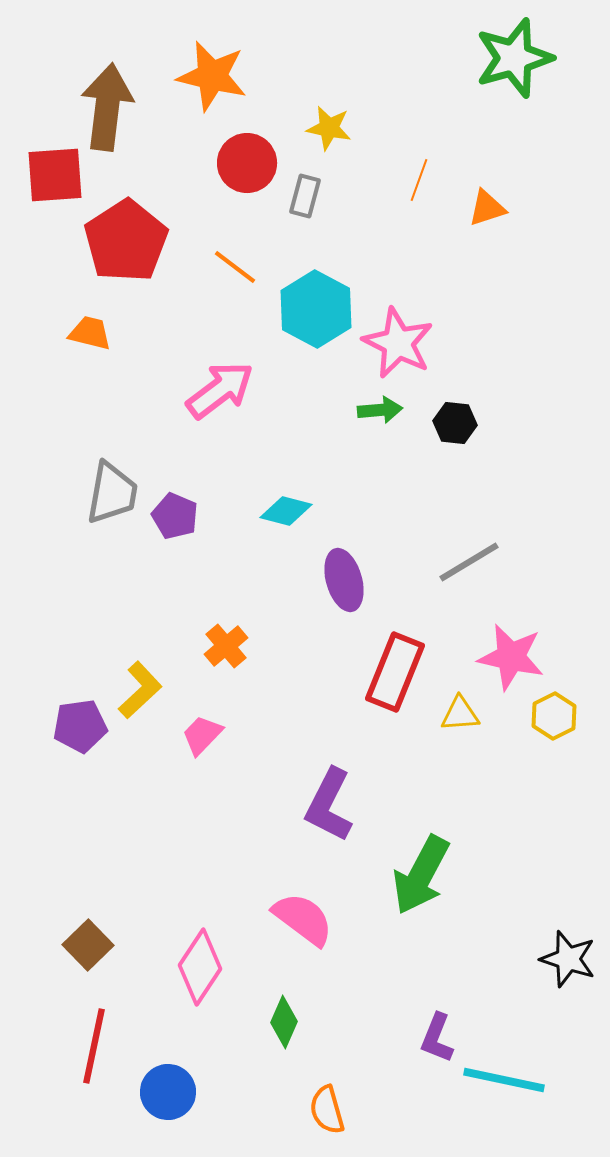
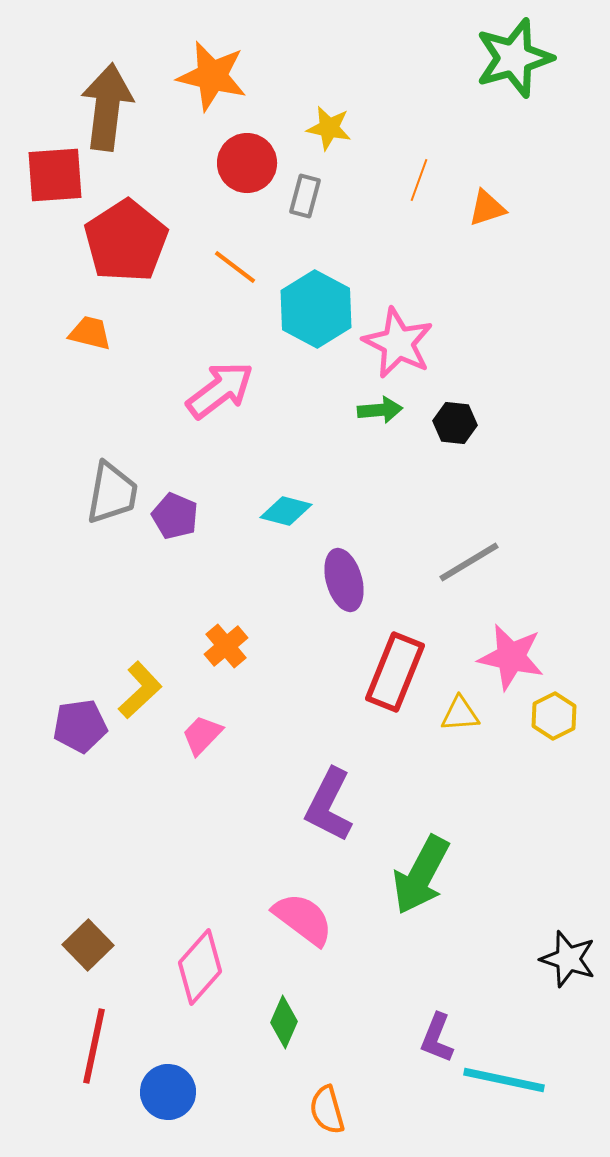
pink diamond at (200, 967): rotated 8 degrees clockwise
